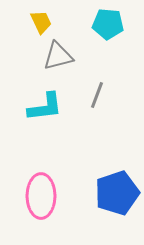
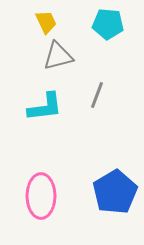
yellow trapezoid: moved 5 px right
blue pentagon: moved 2 px left, 1 px up; rotated 12 degrees counterclockwise
